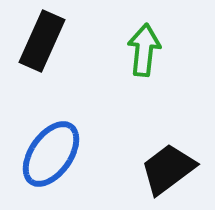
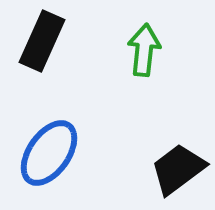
blue ellipse: moved 2 px left, 1 px up
black trapezoid: moved 10 px right
